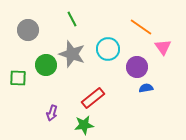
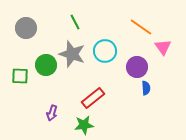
green line: moved 3 px right, 3 px down
gray circle: moved 2 px left, 2 px up
cyan circle: moved 3 px left, 2 px down
green square: moved 2 px right, 2 px up
blue semicircle: rotated 96 degrees clockwise
